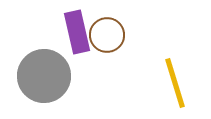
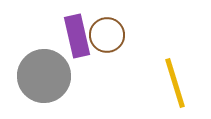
purple rectangle: moved 4 px down
